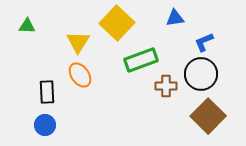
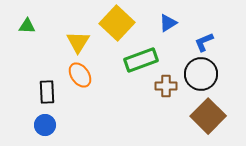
blue triangle: moved 7 px left, 5 px down; rotated 24 degrees counterclockwise
